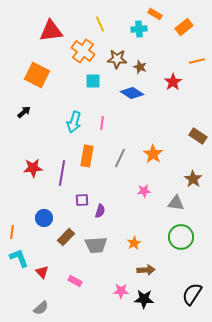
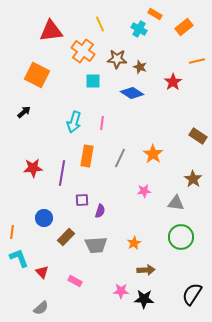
cyan cross at (139, 29): rotated 35 degrees clockwise
